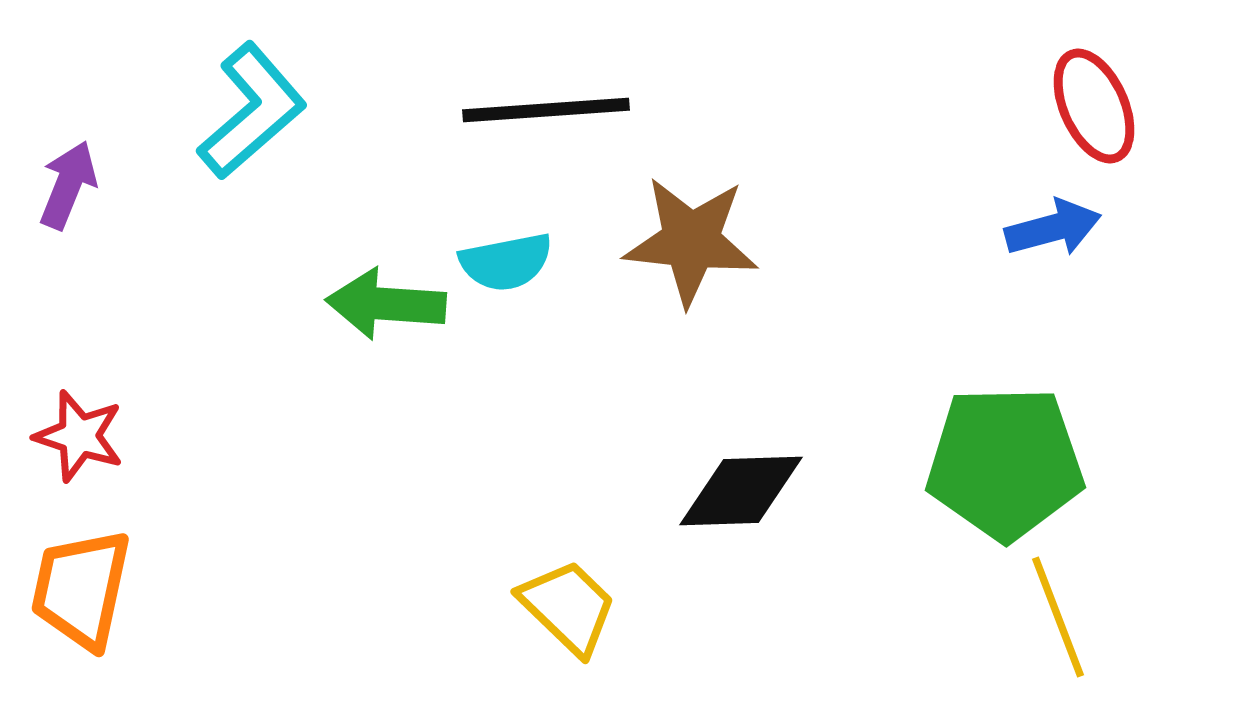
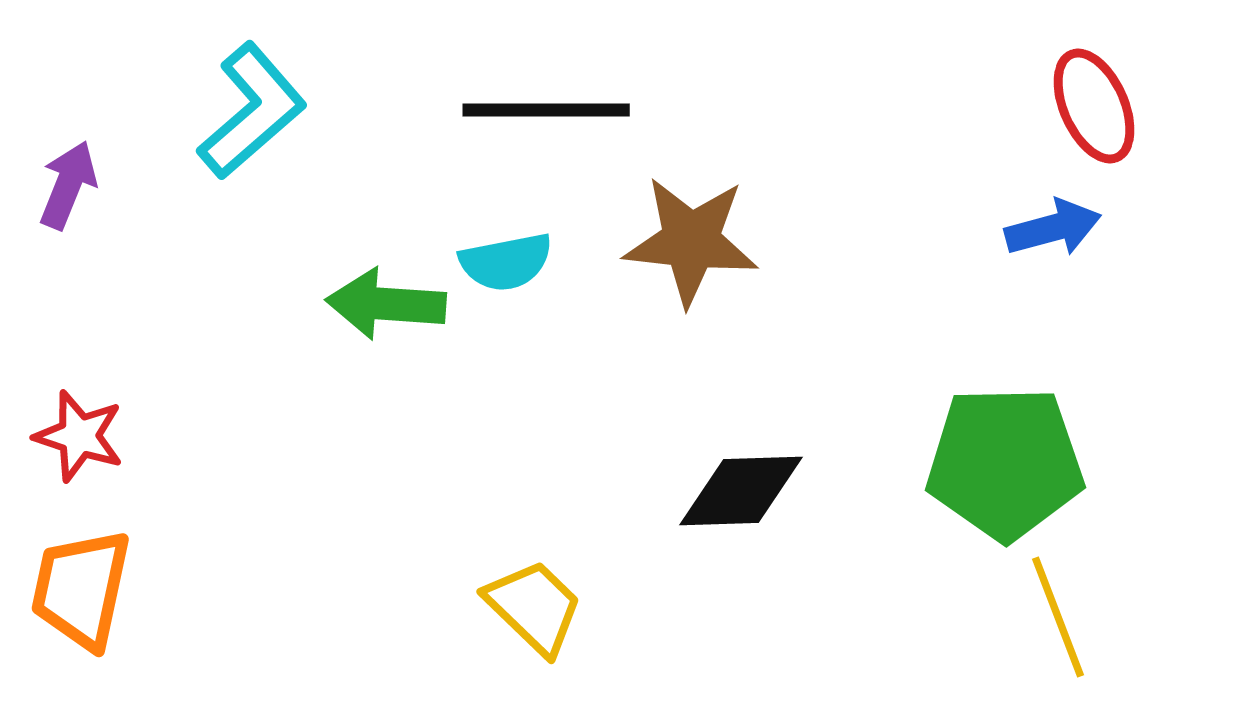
black line: rotated 4 degrees clockwise
yellow trapezoid: moved 34 px left
